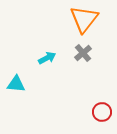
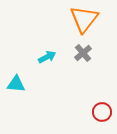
cyan arrow: moved 1 px up
